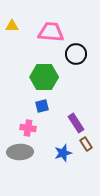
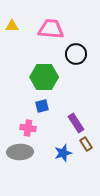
pink trapezoid: moved 3 px up
